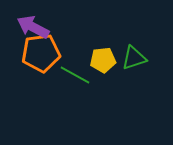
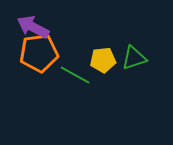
orange pentagon: moved 2 px left
